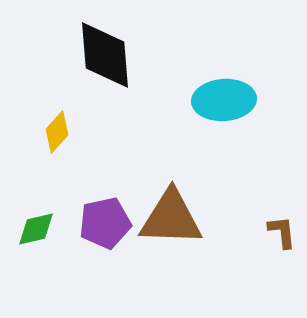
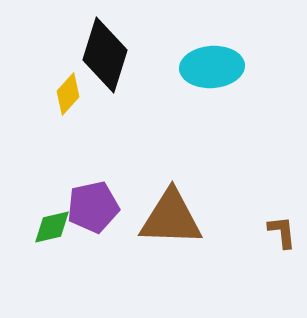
black diamond: rotated 22 degrees clockwise
cyan ellipse: moved 12 px left, 33 px up
yellow diamond: moved 11 px right, 38 px up
purple pentagon: moved 12 px left, 16 px up
green diamond: moved 16 px right, 2 px up
